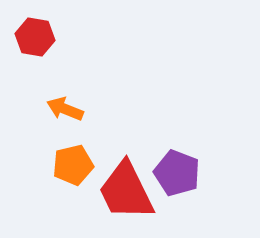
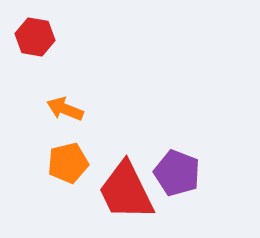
orange pentagon: moved 5 px left, 2 px up
